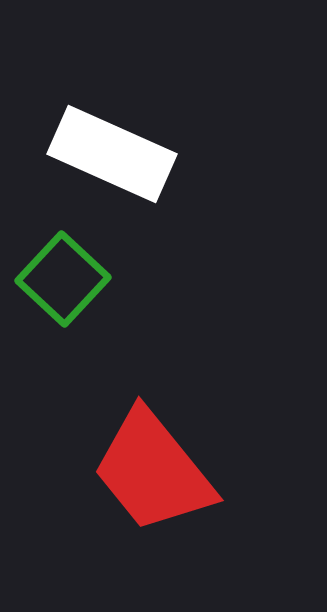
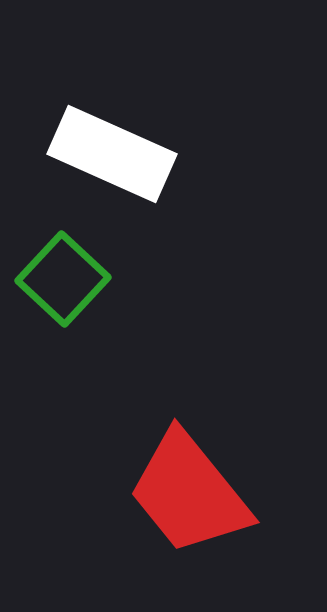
red trapezoid: moved 36 px right, 22 px down
